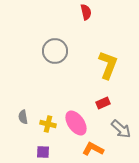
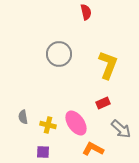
gray circle: moved 4 px right, 3 px down
yellow cross: moved 1 px down
